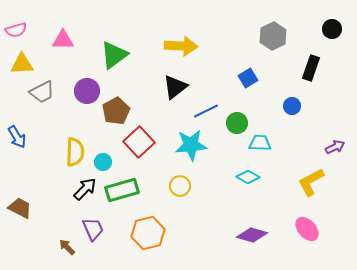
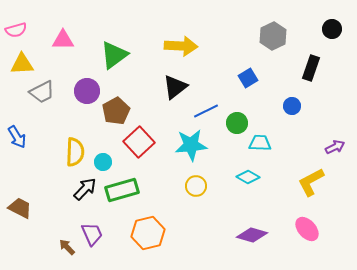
yellow circle: moved 16 px right
purple trapezoid: moved 1 px left, 5 px down
